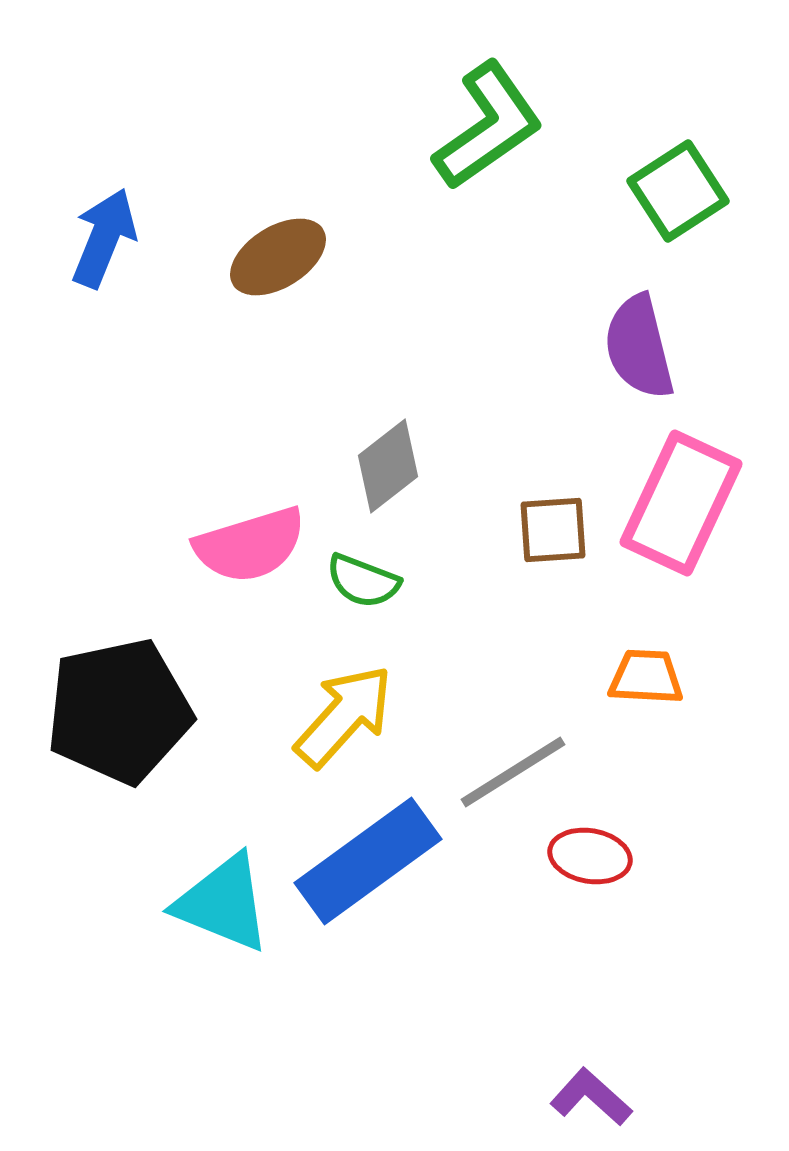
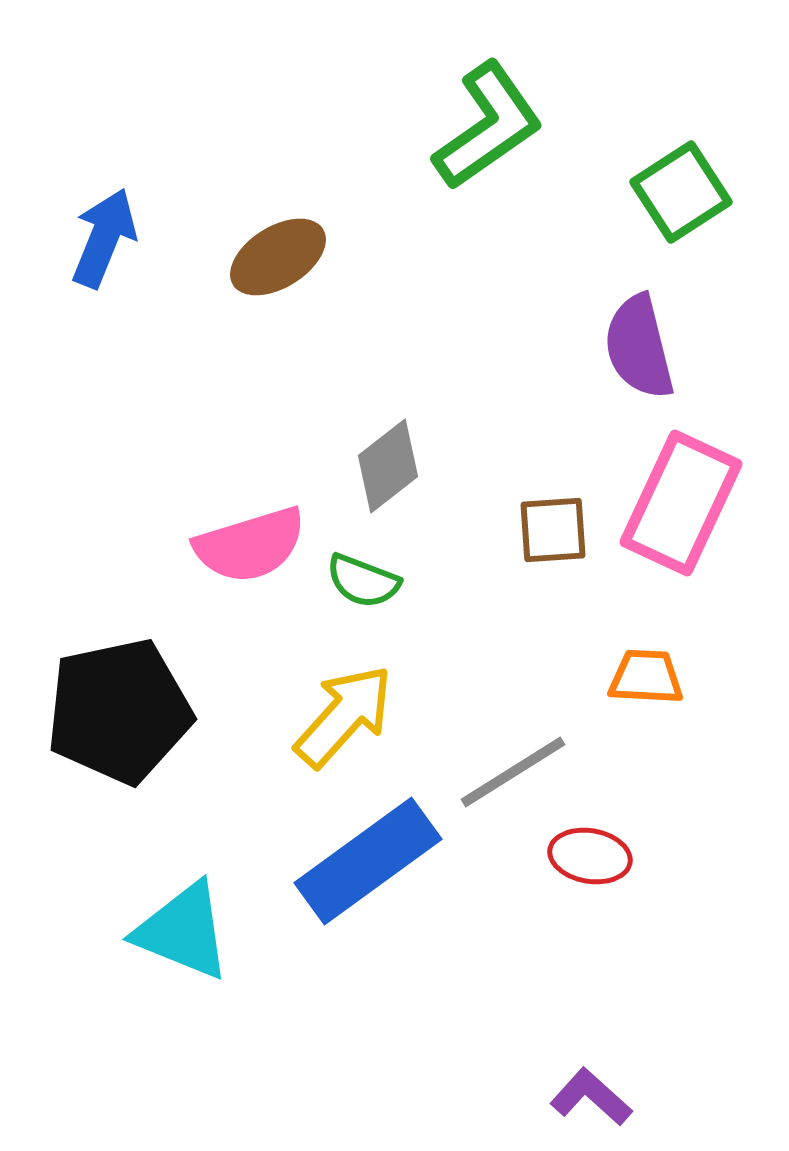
green square: moved 3 px right, 1 px down
cyan triangle: moved 40 px left, 28 px down
